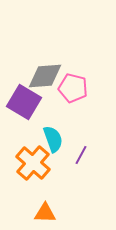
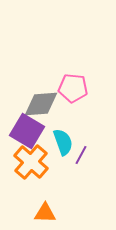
gray diamond: moved 4 px left, 28 px down
pink pentagon: rotated 8 degrees counterclockwise
purple square: moved 3 px right, 29 px down
cyan semicircle: moved 10 px right, 3 px down
orange cross: moved 2 px left, 1 px up
